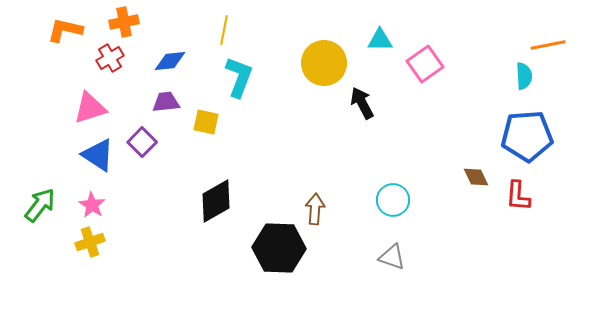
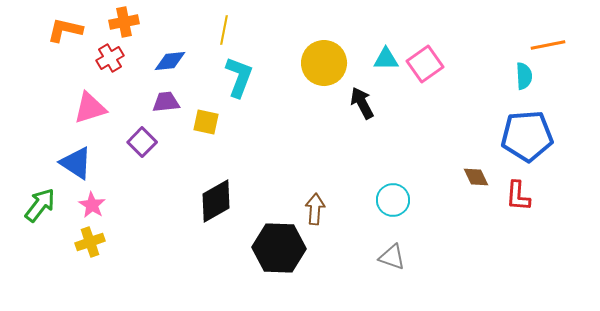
cyan triangle: moved 6 px right, 19 px down
blue triangle: moved 22 px left, 8 px down
